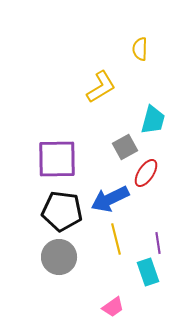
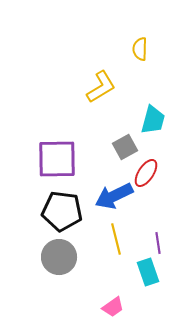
blue arrow: moved 4 px right, 3 px up
